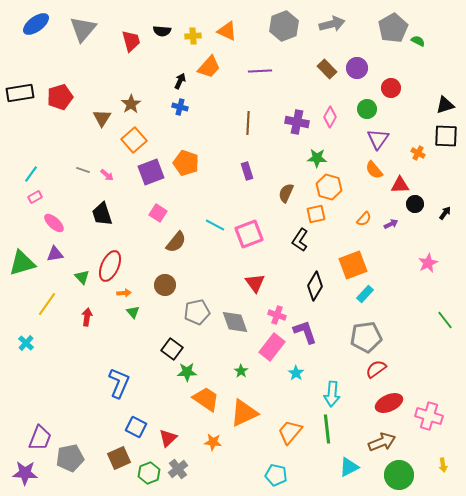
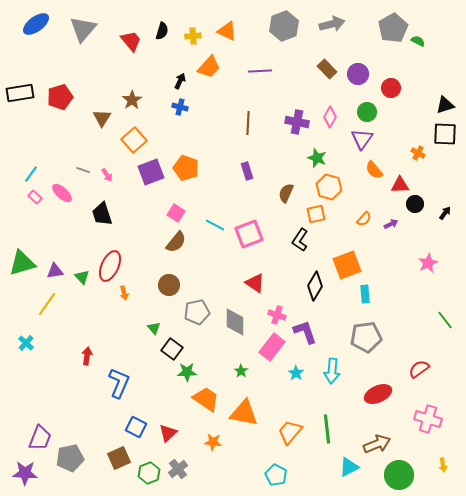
black semicircle at (162, 31): rotated 78 degrees counterclockwise
red trapezoid at (131, 41): rotated 25 degrees counterclockwise
purple circle at (357, 68): moved 1 px right, 6 px down
brown star at (131, 104): moved 1 px right, 4 px up
green circle at (367, 109): moved 3 px down
black square at (446, 136): moved 1 px left, 2 px up
purple triangle at (378, 139): moved 16 px left
green star at (317, 158): rotated 18 degrees clockwise
orange pentagon at (186, 163): moved 5 px down
pink arrow at (107, 175): rotated 16 degrees clockwise
pink rectangle at (35, 197): rotated 72 degrees clockwise
pink square at (158, 213): moved 18 px right
pink ellipse at (54, 223): moved 8 px right, 30 px up
purple triangle at (55, 254): moved 17 px down
orange square at (353, 265): moved 6 px left
red triangle at (255, 283): rotated 20 degrees counterclockwise
brown circle at (165, 285): moved 4 px right
orange arrow at (124, 293): rotated 80 degrees clockwise
cyan rectangle at (365, 294): rotated 48 degrees counterclockwise
green triangle at (133, 312): moved 21 px right, 16 px down
red arrow at (87, 317): moved 39 px down
gray diamond at (235, 322): rotated 20 degrees clockwise
red semicircle at (376, 369): moved 43 px right
cyan arrow at (332, 394): moved 23 px up
red ellipse at (389, 403): moved 11 px left, 9 px up
orange triangle at (244, 413): rotated 36 degrees clockwise
pink cross at (429, 416): moved 1 px left, 3 px down
red triangle at (168, 438): moved 5 px up
brown arrow at (382, 442): moved 5 px left, 2 px down
cyan pentagon at (276, 475): rotated 15 degrees clockwise
